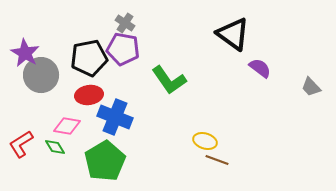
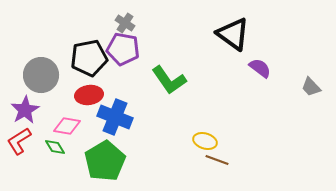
purple star: moved 57 px down; rotated 12 degrees clockwise
red L-shape: moved 2 px left, 3 px up
